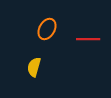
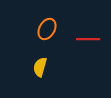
yellow semicircle: moved 6 px right
